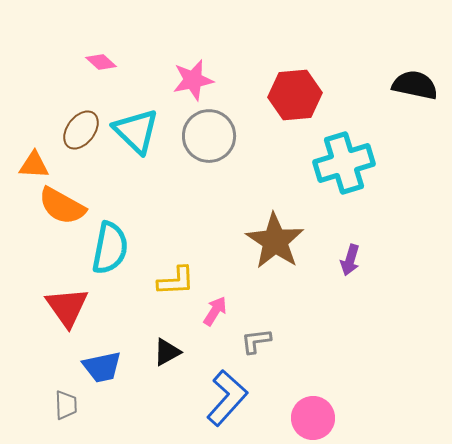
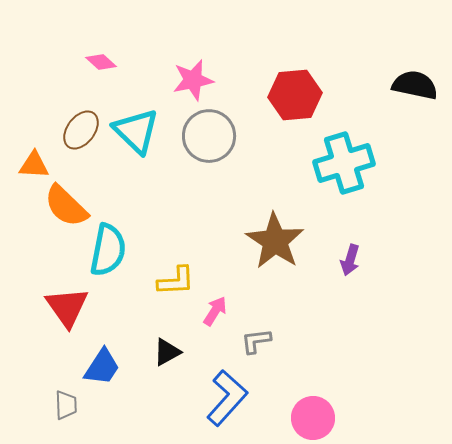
orange semicircle: moved 4 px right; rotated 15 degrees clockwise
cyan semicircle: moved 2 px left, 2 px down
blue trapezoid: rotated 45 degrees counterclockwise
